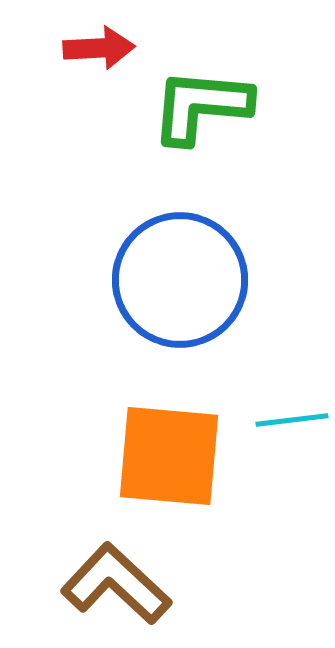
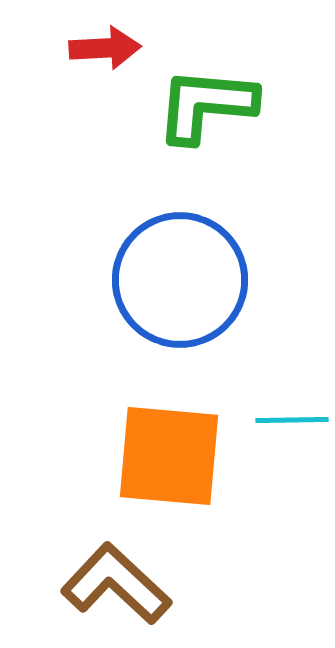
red arrow: moved 6 px right
green L-shape: moved 5 px right, 1 px up
cyan line: rotated 6 degrees clockwise
